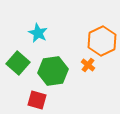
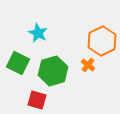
green square: rotated 15 degrees counterclockwise
green hexagon: rotated 8 degrees counterclockwise
